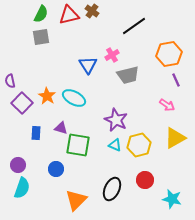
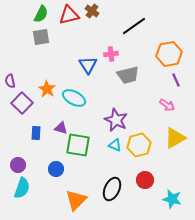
pink cross: moved 1 px left, 1 px up; rotated 24 degrees clockwise
orange star: moved 7 px up
